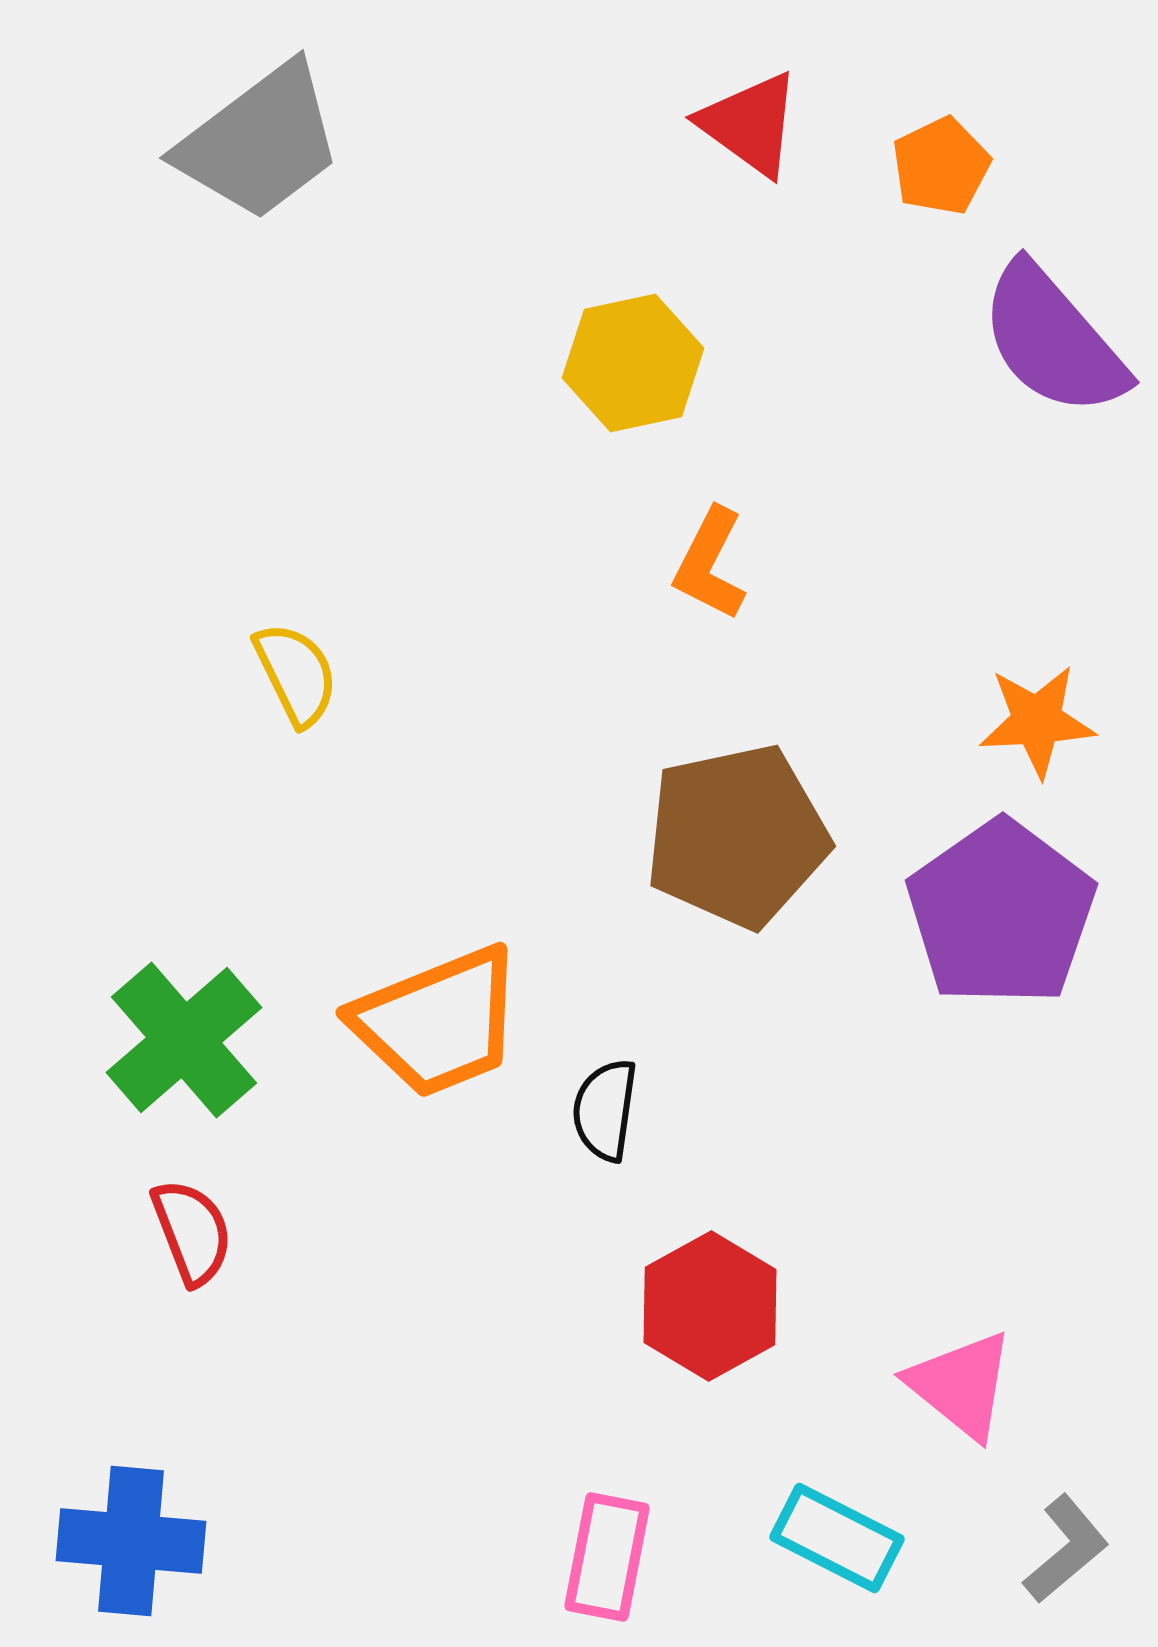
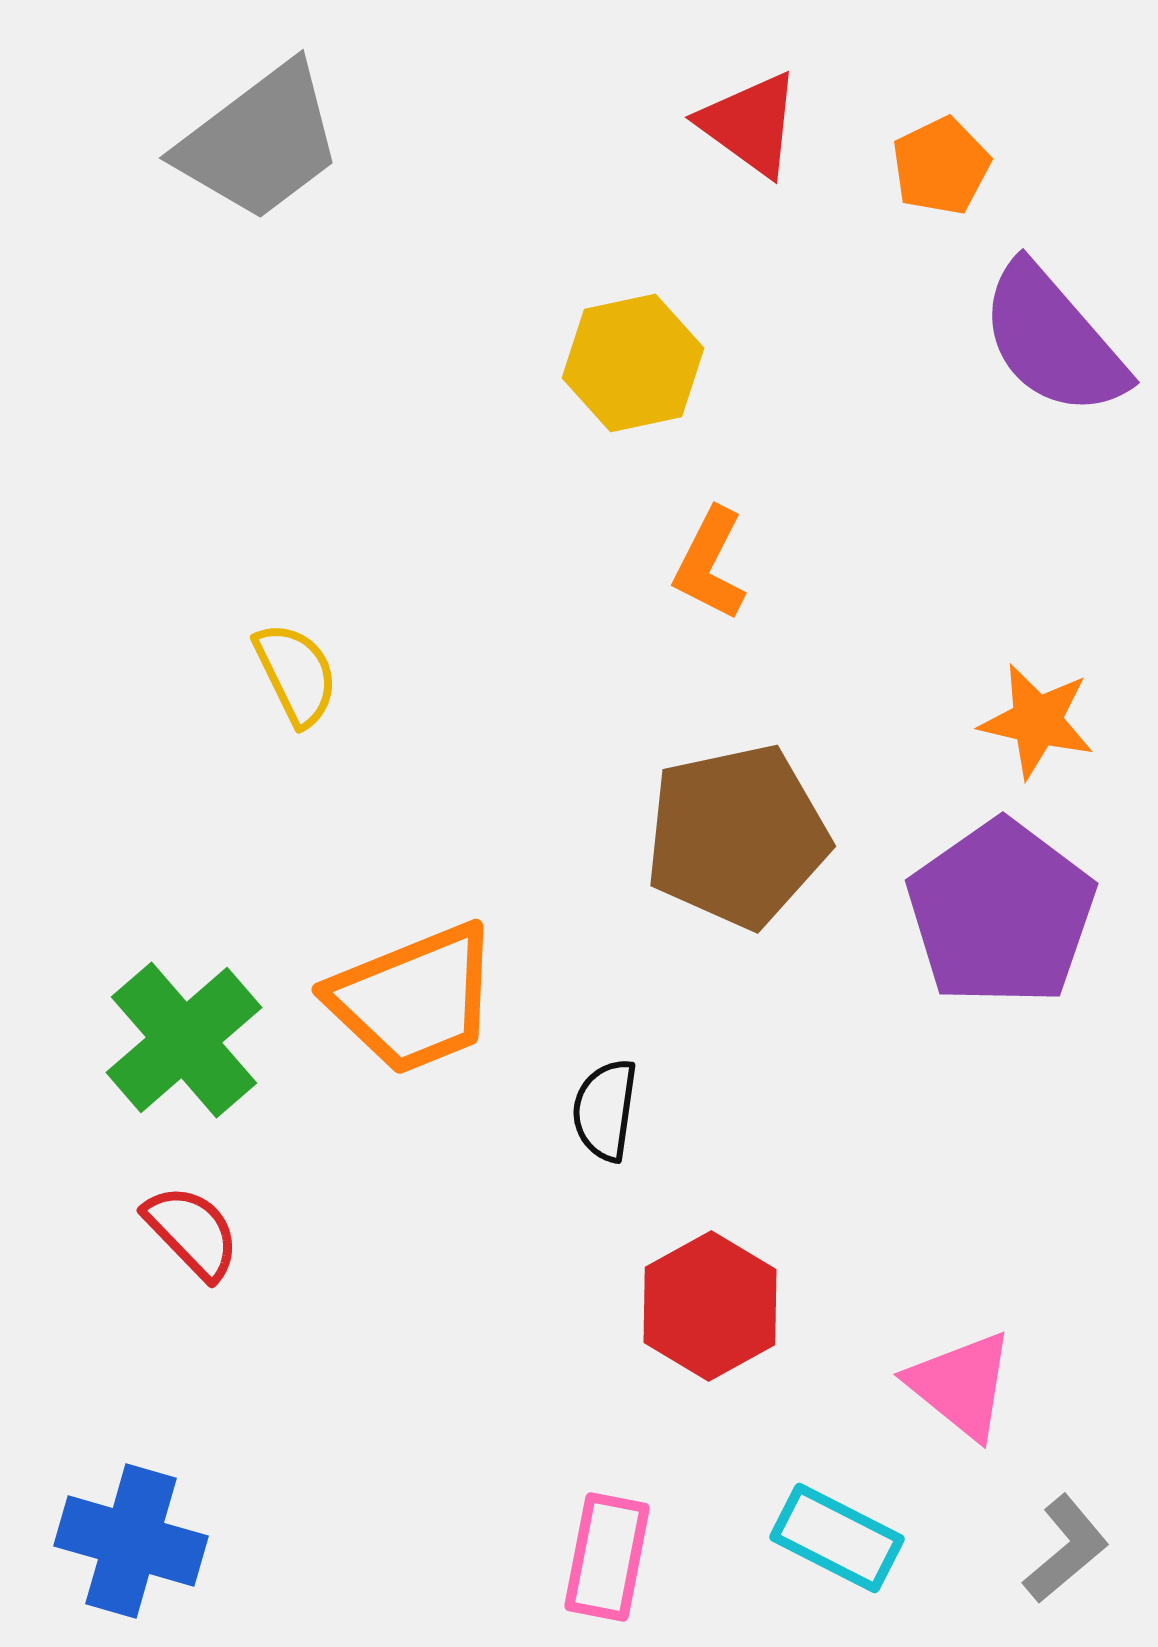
orange star: rotated 16 degrees clockwise
orange trapezoid: moved 24 px left, 23 px up
red semicircle: rotated 23 degrees counterclockwise
blue cross: rotated 11 degrees clockwise
